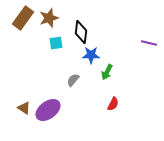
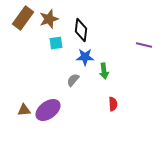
brown star: moved 1 px down
black diamond: moved 2 px up
purple line: moved 5 px left, 2 px down
blue star: moved 6 px left, 2 px down
green arrow: moved 3 px left, 1 px up; rotated 35 degrees counterclockwise
red semicircle: rotated 32 degrees counterclockwise
brown triangle: moved 2 px down; rotated 40 degrees counterclockwise
